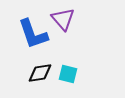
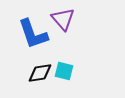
cyan square: moved 4 px left, 3 px up
